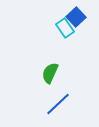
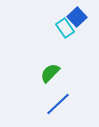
blue square: moved 1 px right
green semicircle: rotated 20 degrees clockwise
